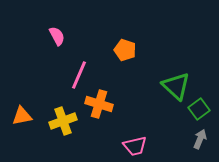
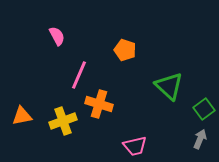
green triangle: moved 7 px left
green square: moved 5 px right
